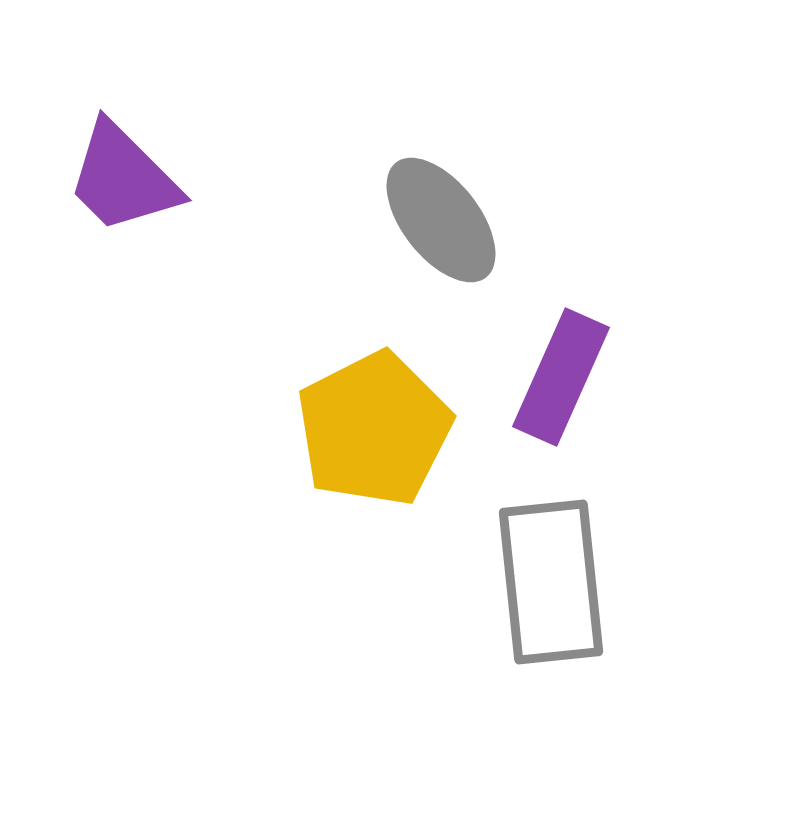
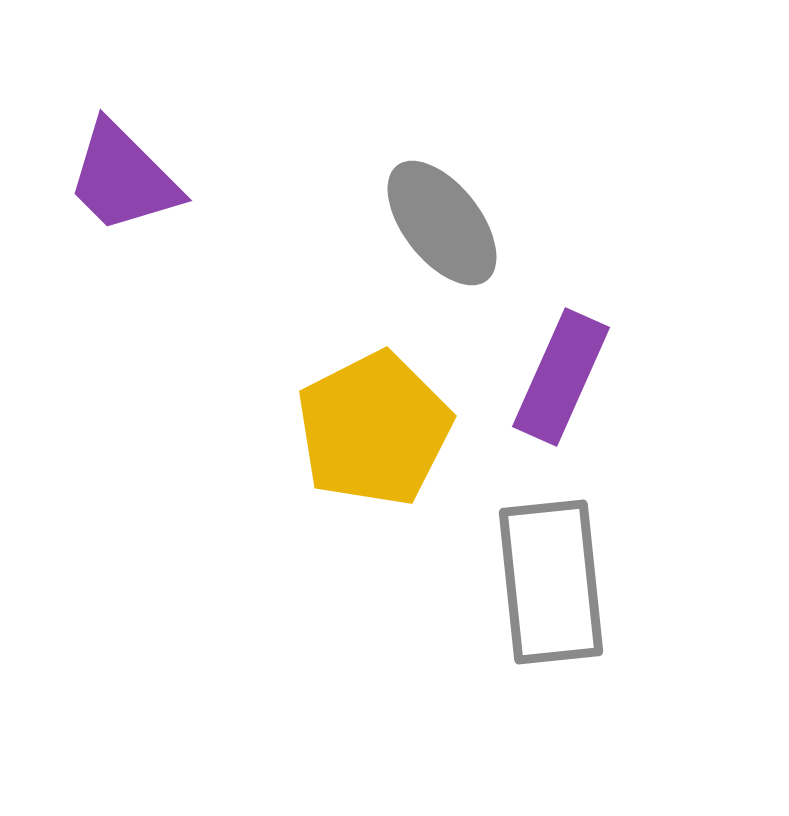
gray ellipse: moved 1 px right, 3 px down
